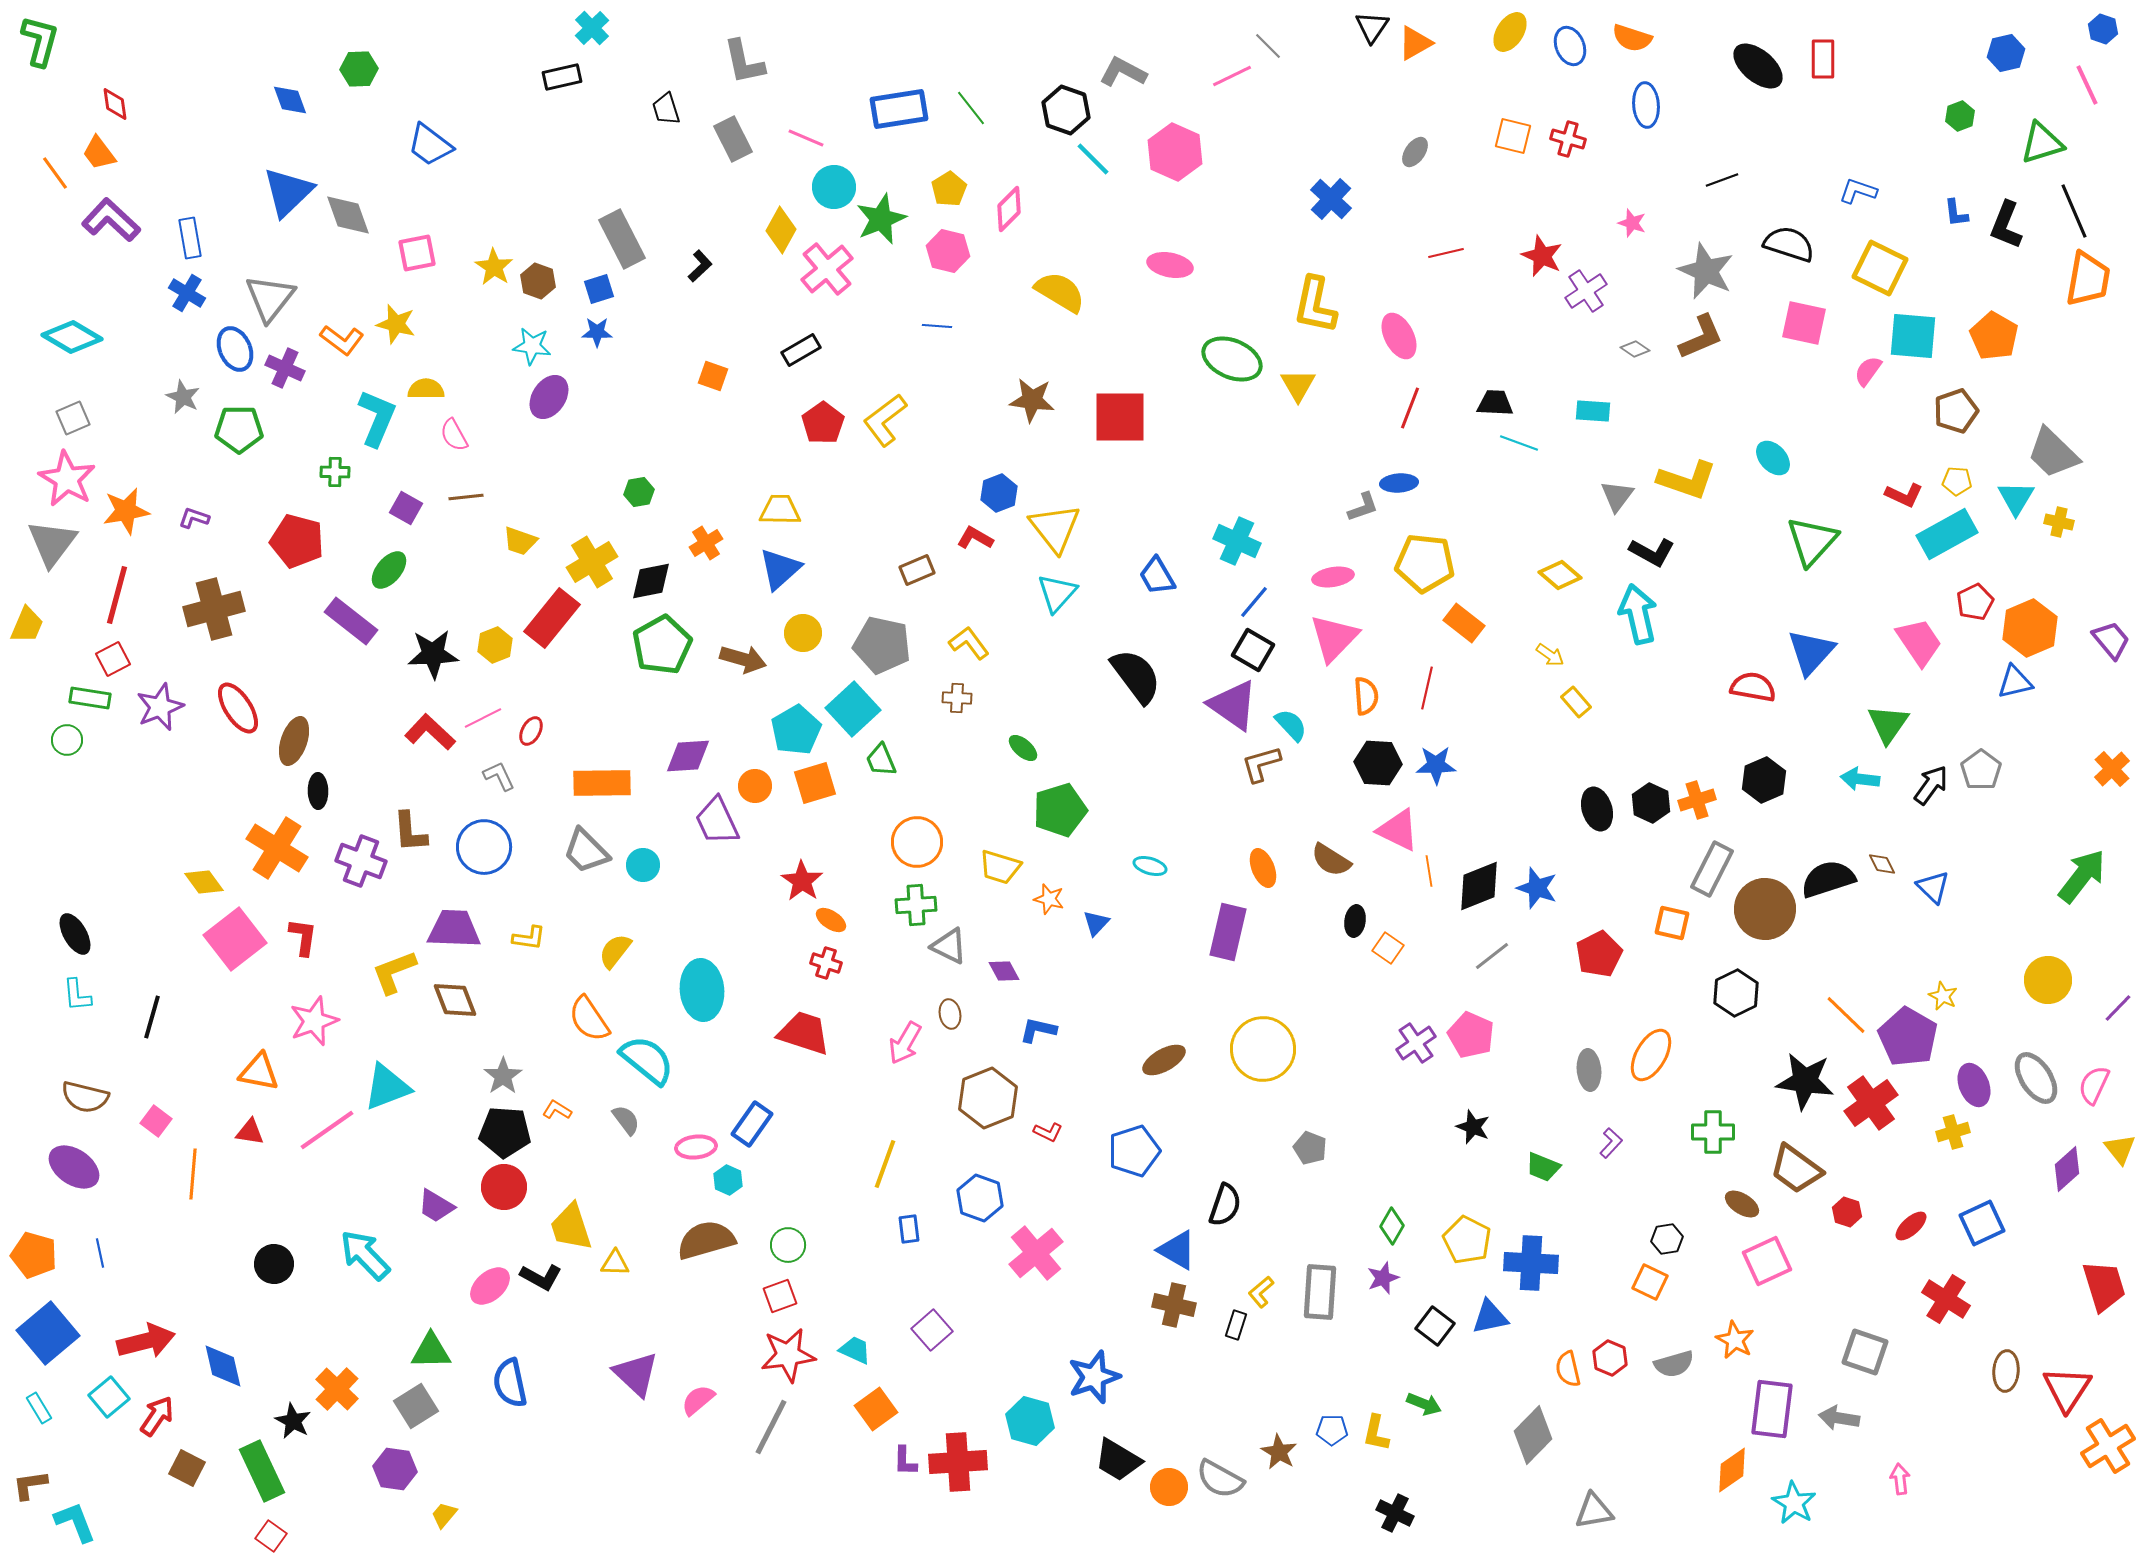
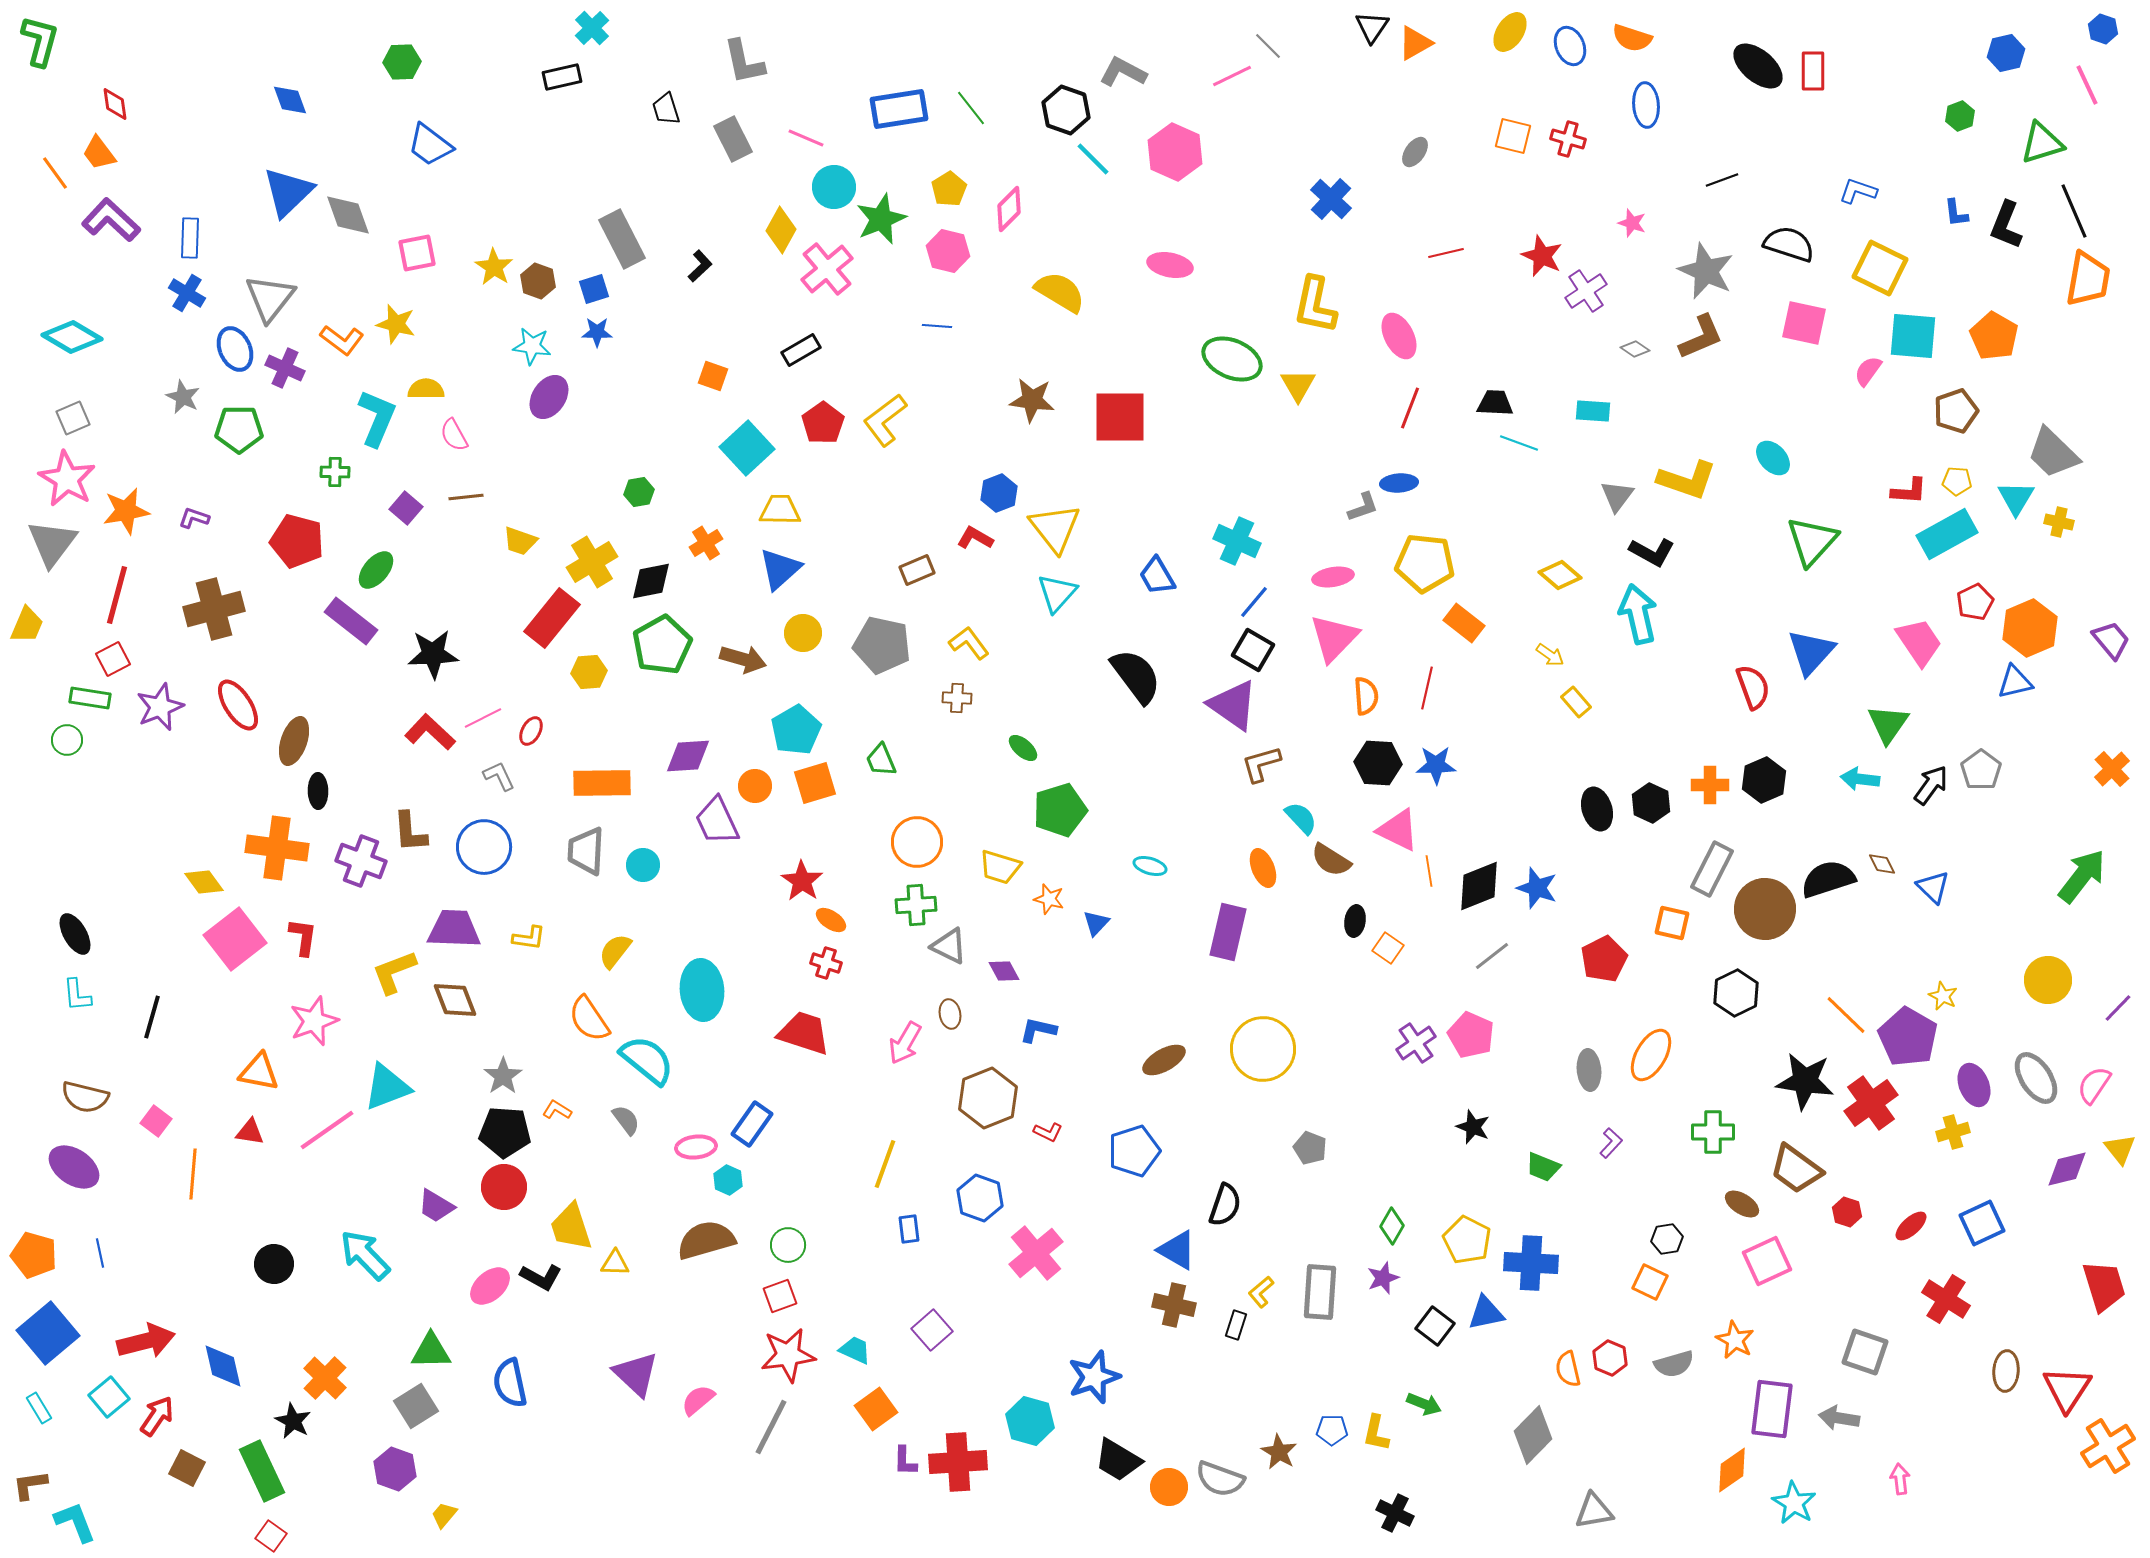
red rectangle at (1823, 59): moved 10 px left, 12 px down
green hexagon at (359, 69): moved 43 px right, 7 px up
blue rectangle at (190, 238): rotated 12 degrees clockwise
blue square at (599, 289): moved 5 px left
red L-shape at (1904, 495): moved 5 px right, 4 px up; rotated 21 degrees counterclockwise
purple square at (406, 508): rotated 12 degrees clockwise
green ellipse at (389, 570): moved 13 px left
yellow hexagon at (495, 645): moved 94 px right, 27 px down; rotated 16 degrees clockwise
red semicircle at (1753, 687): rotated 60 degrees clockwise
red ellipse at (238, 708): moved 3 px up
cyan square at (853, 709): moved 106 px left, 261 px up
cyan semicircle at (1291, 725): moved 10 px right, 93 px down
orange cross at (1697, 800): moved 13 px right, 15 px up; rotated 18 degrees clockwise
orange cross at (277, 848): rotated 24 degrees counterclockwise
gray trapezoid at (586, 851): rotated 48 degrees clockwise
red pentagon at (1599, 954): moved 5 px right, 5 px down
pink semicircle at (2094, 1085): rotated 9 degrees clockwise
purple diamond at (2067, 1169): rotated 27 degrees clockwise
blue triangle at (1490, 1317): moved 4 px left, 4 px up
orange cross at (337, 1389): moved 12 px left, 11 px up
purple hexagon at (395, 1469): rotated 12 degrees clockwise
gray semicircle at (1220, 1479): rotated 9 degrees counterclockwise
